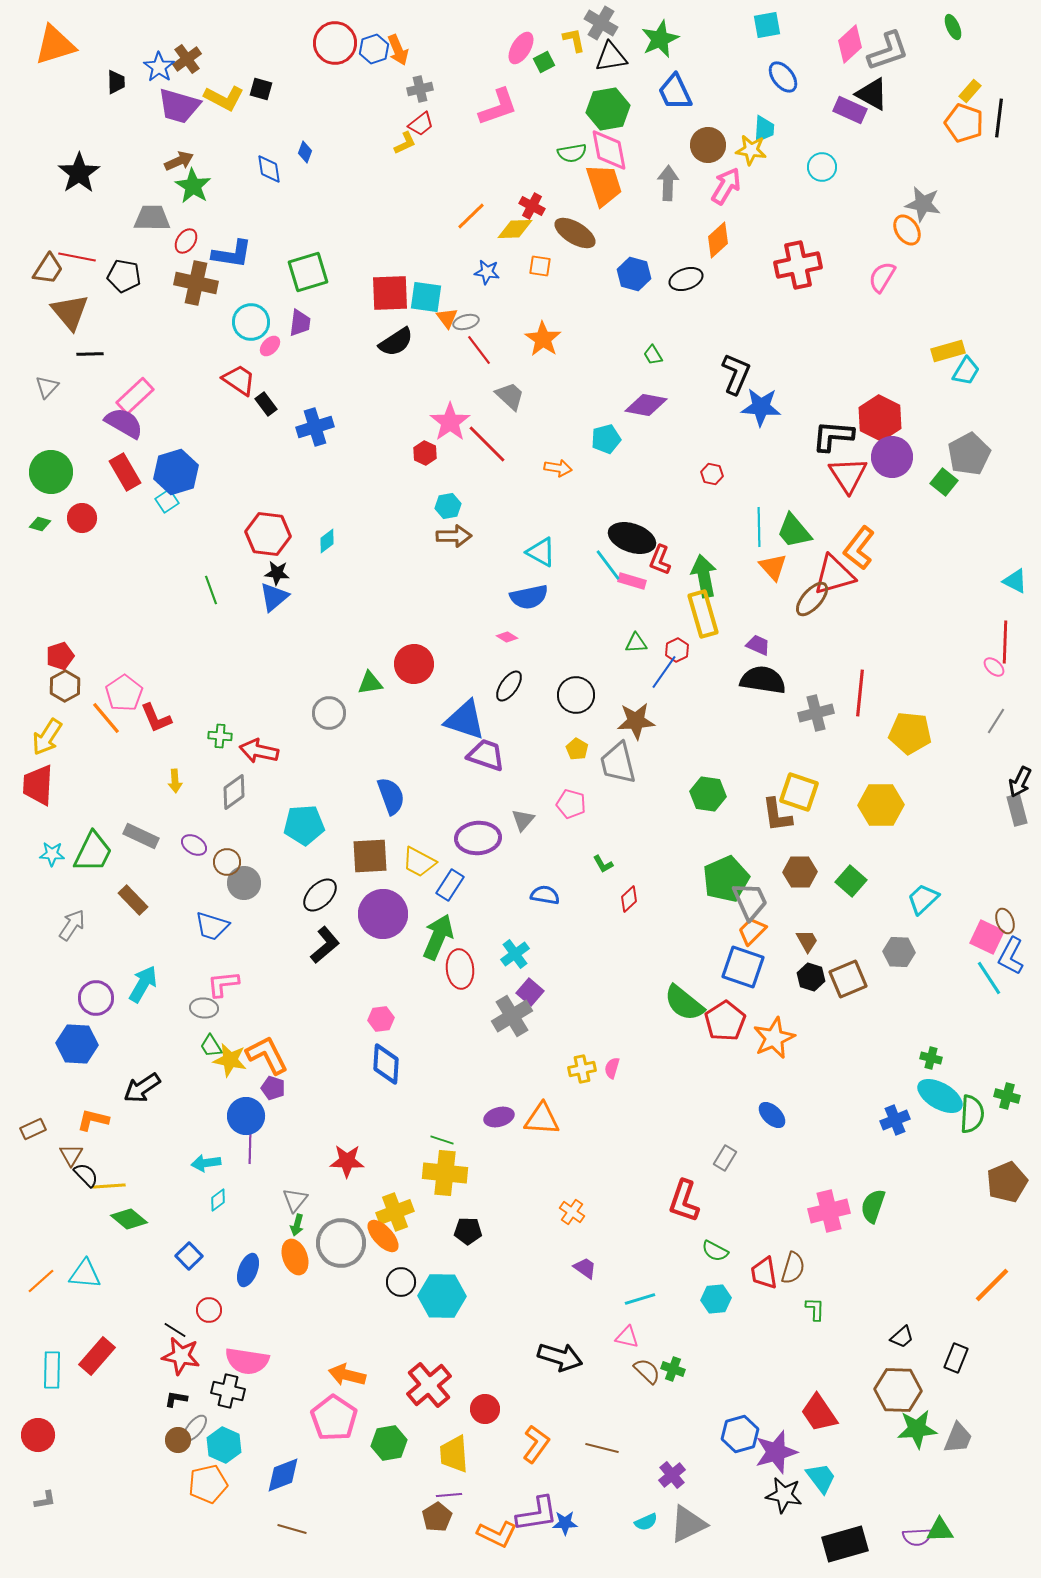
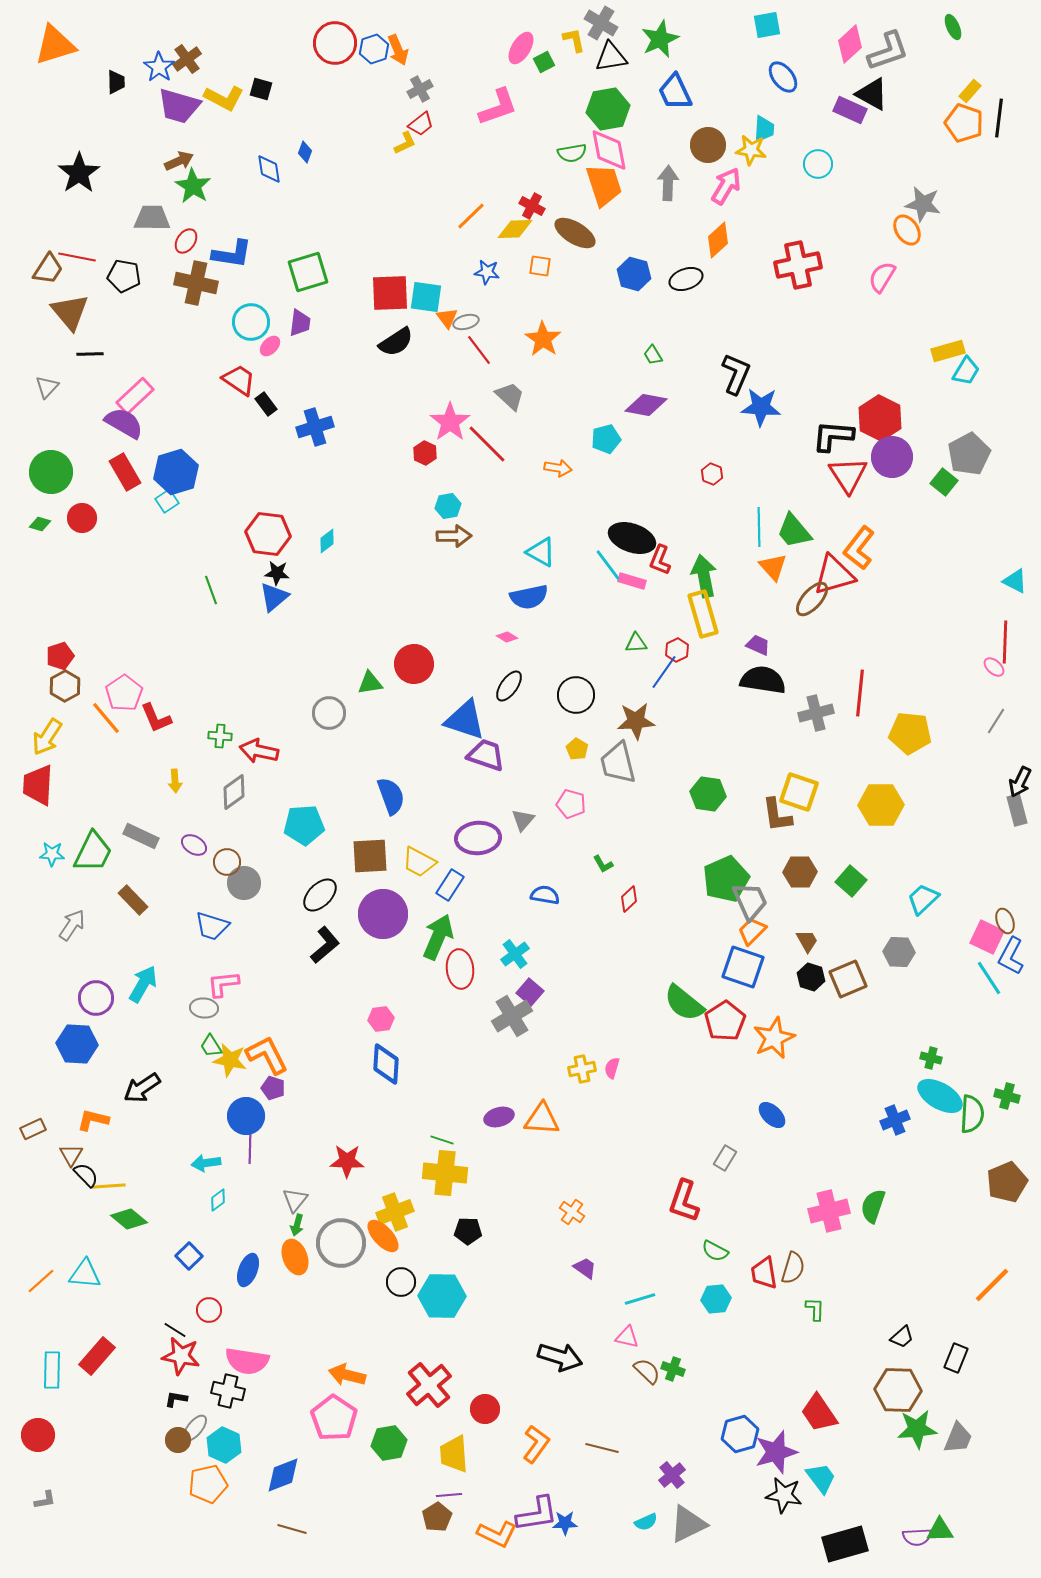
gray cross at (420, 89): rotated 15 degrees counterclockwise
cyan circle at (822, 167): moved 4 px left, 3 px up
red hexagon at (712, 474): rotated 10 degrees clockwise
